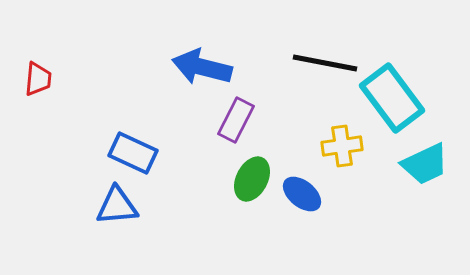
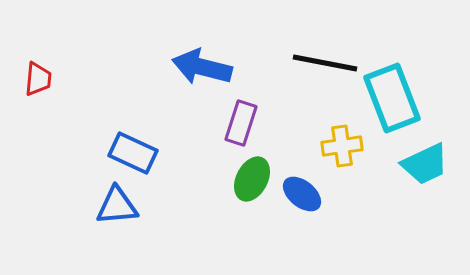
cyan rectangle: rotated 16 degrees clockwise
purple rectangle: moved 5 px right, 3 px down; rotated 9 degrees counterclockwise
